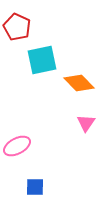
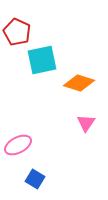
red pentagon: moved 5 px down
orange diamond: rotated 28 degrees counterclockwise
pink ellipse: moved 1 px right, 1 px up
blue square: moved 8 px up; rotated 30 degrees clockwise
